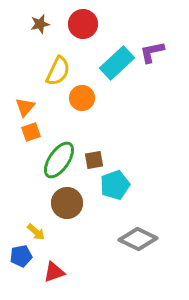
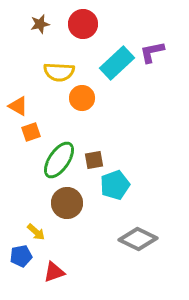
yellow semicircle: moved 1 px right, 1 px down; rotated 68 degrees clockwise
orange triangle: moved 7 px left, 1 px up; rotated 40 degrees counterclockwise
